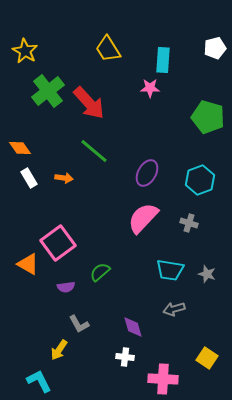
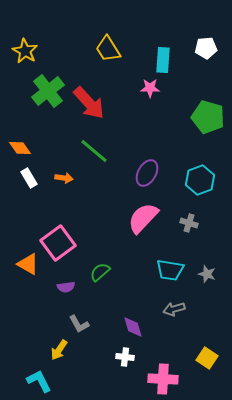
white pentagon: moved 9 px left; rotated 10 degrees clockwise
